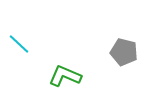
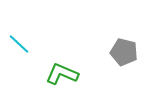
green L-shape: moved 3 px left, 2 px up
